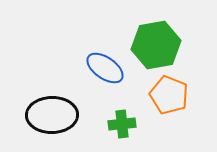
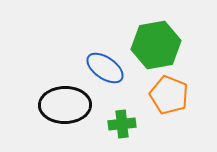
black ellipse: moved 13 px right, 10 px up
